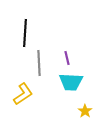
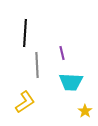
purple line: moved 5 px left, 5 px up
gray line: moved 2 px left, 2 px down
yellow L-shape: moved 2 px right, 8 px down
